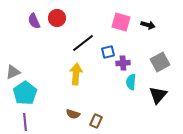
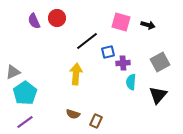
black line: moved 4 px right, 2 px up
purple line: rotated 60 degrees clockwise
